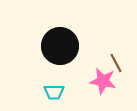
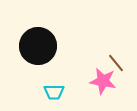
black circle: moved 22 px left
brown line: rotated 12 degrees counterclockwise
